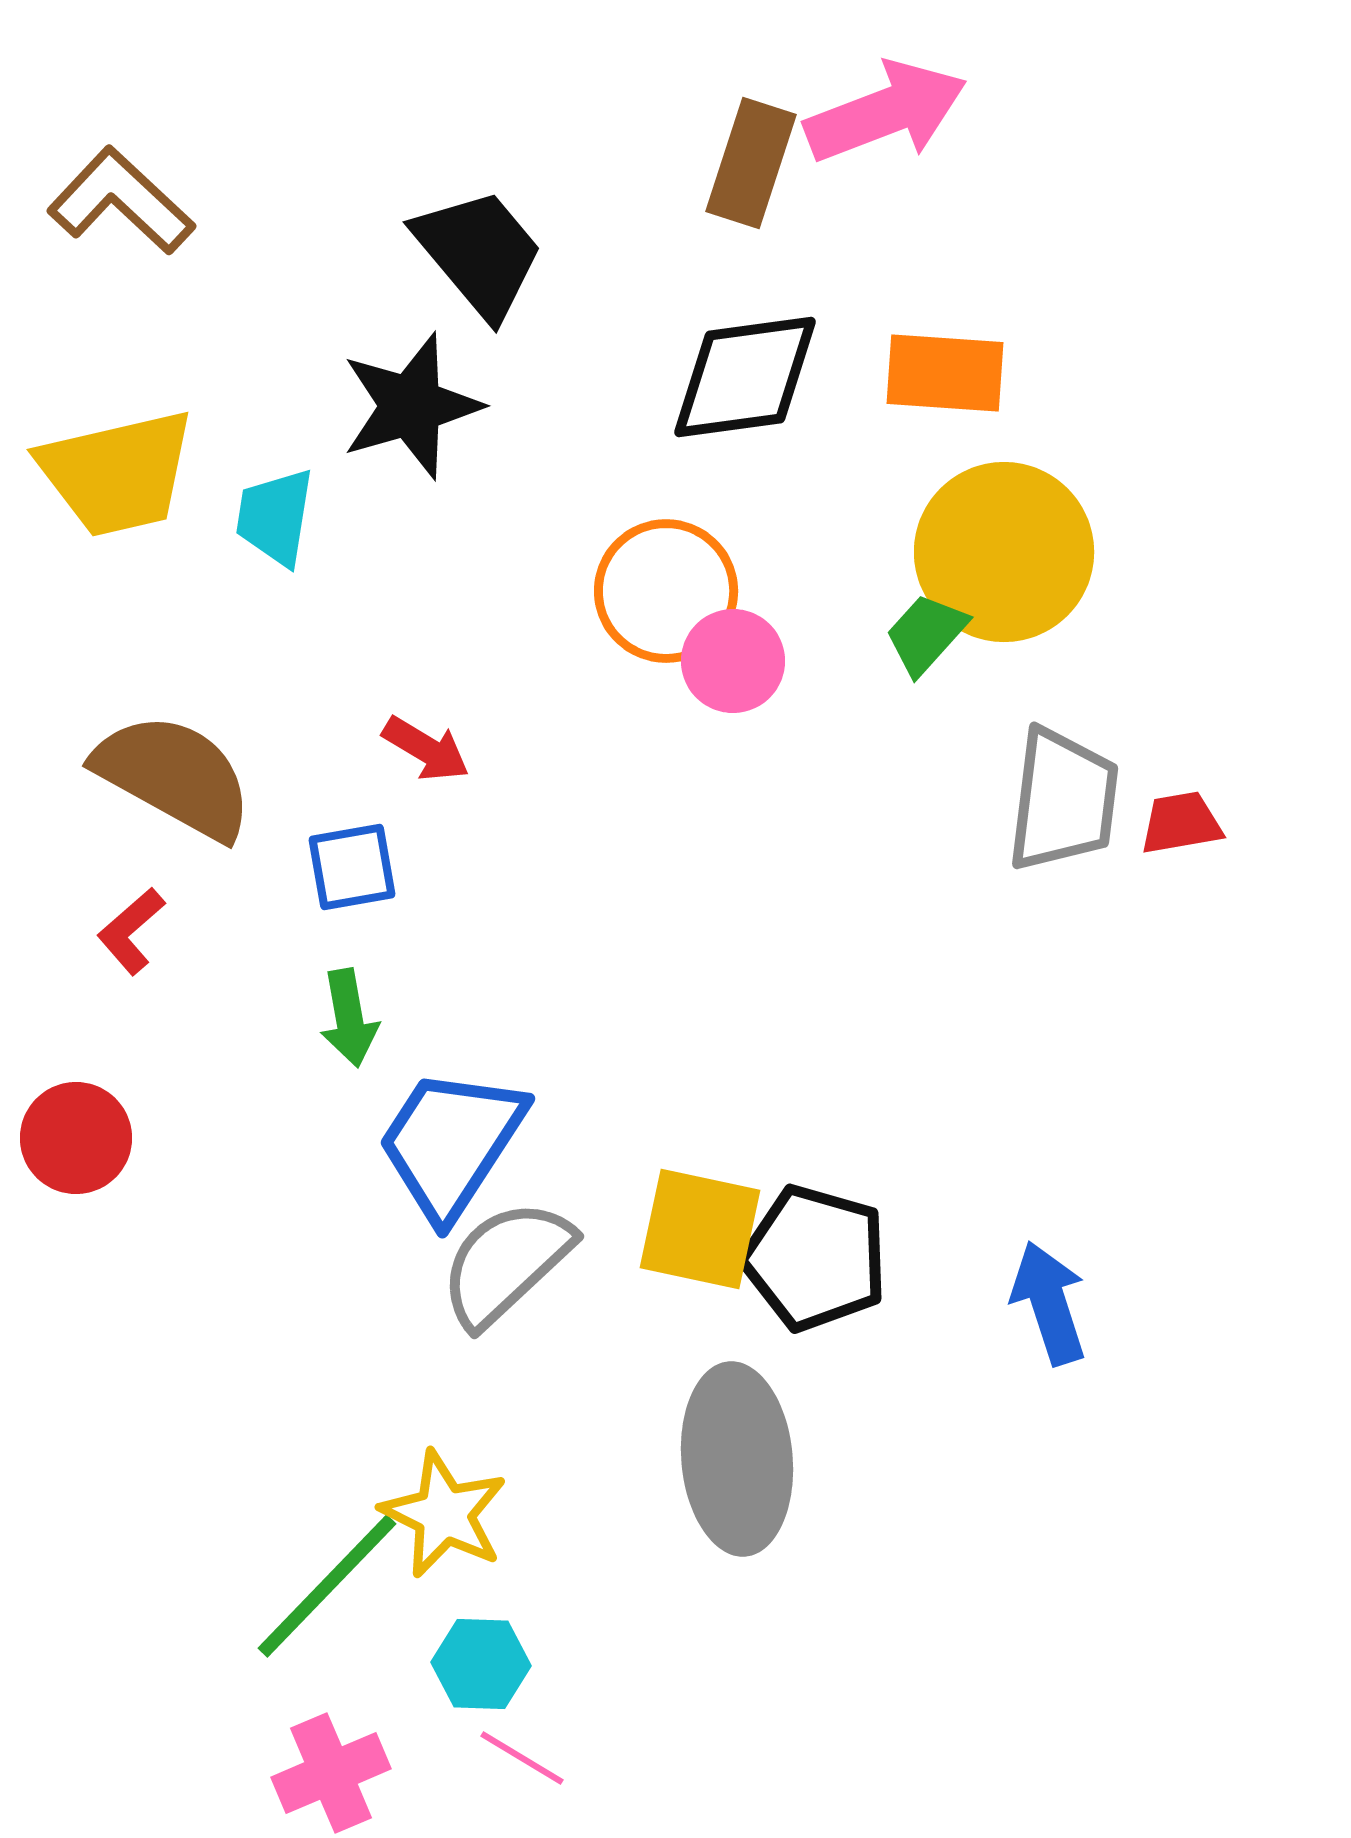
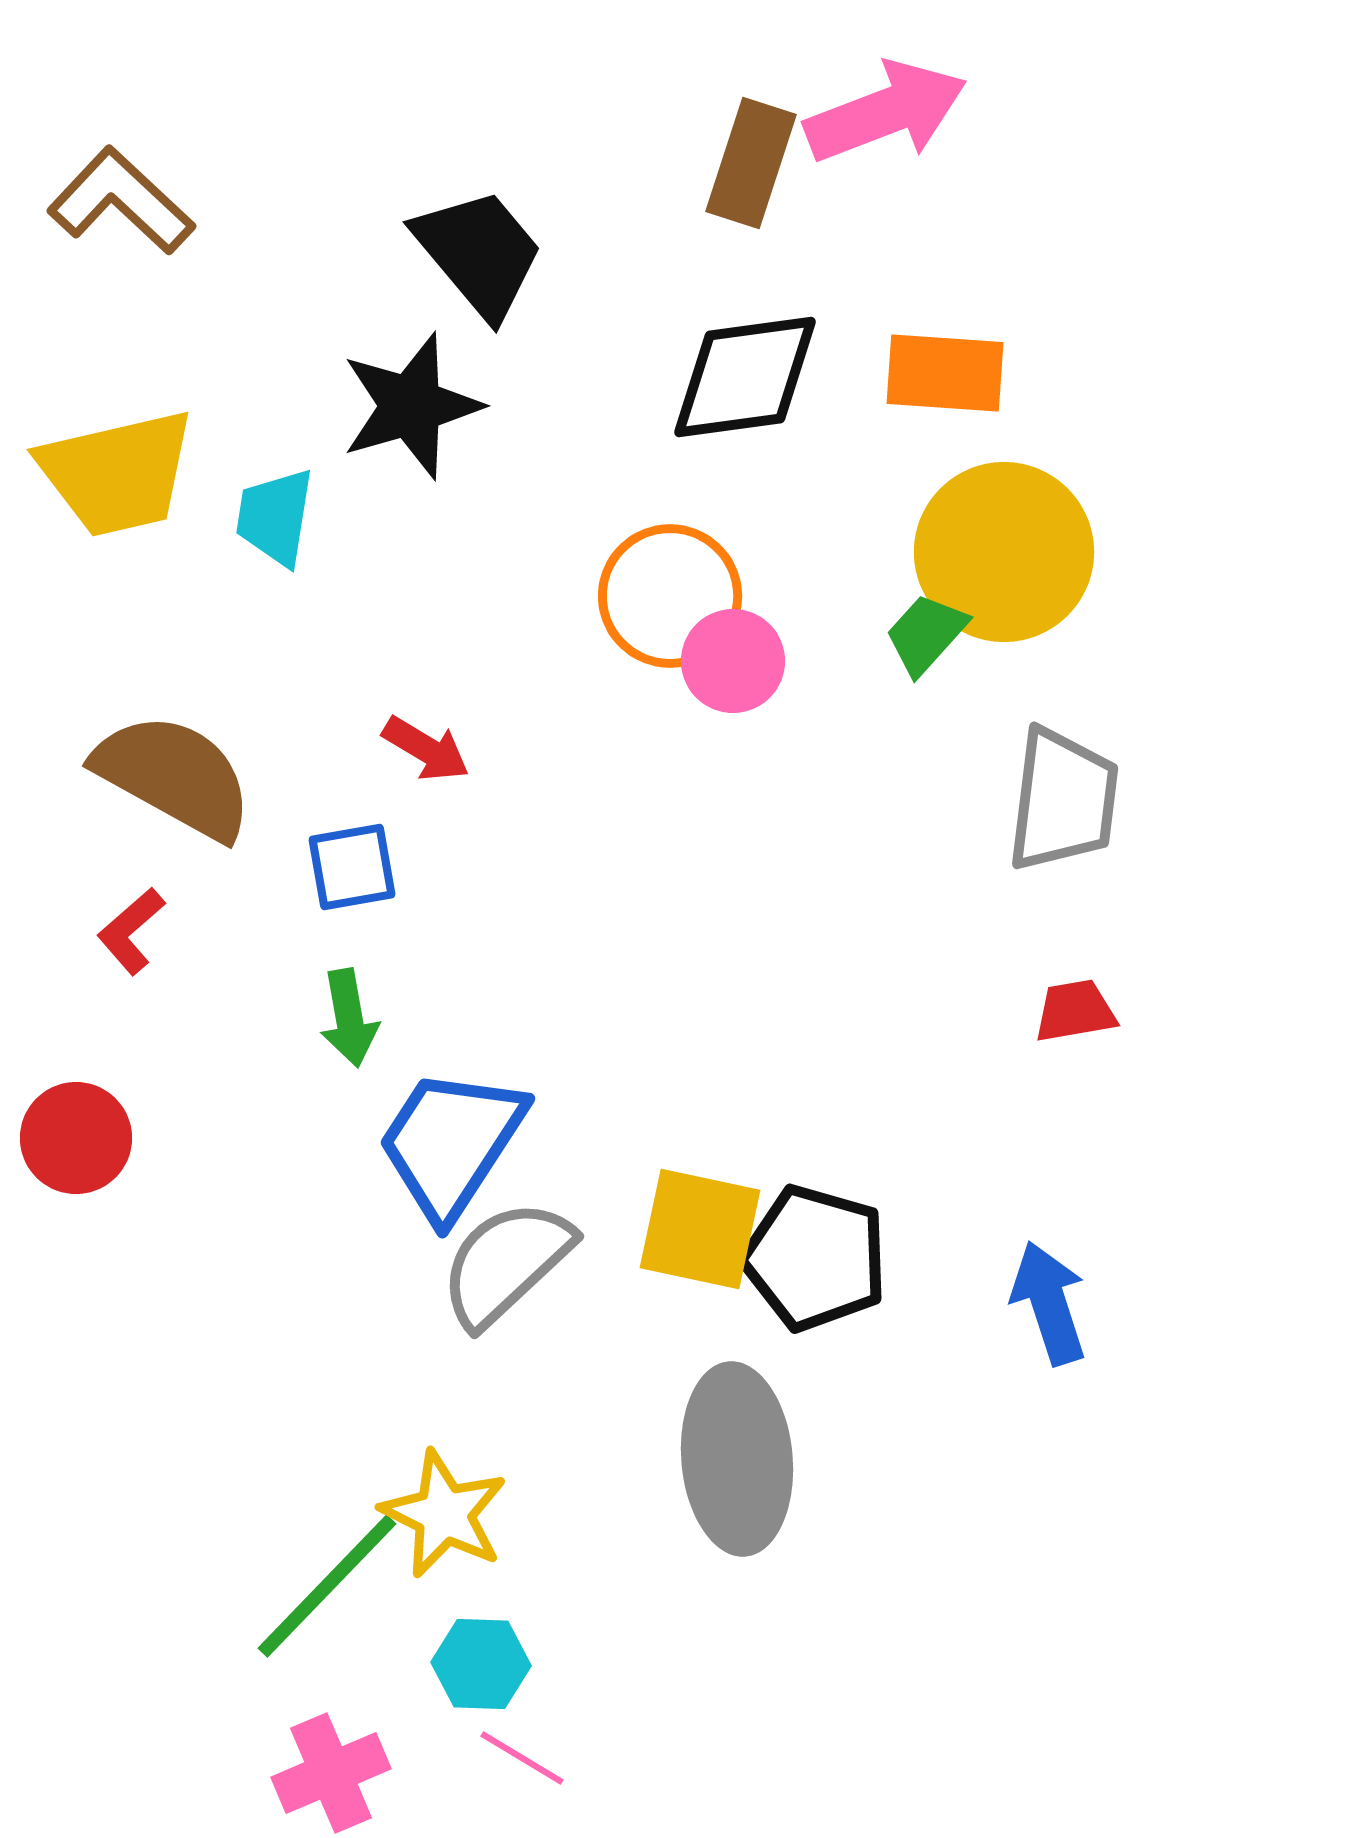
orange circle: moved 4 px right, 5 px down
red trapezoid: moved 106 px left, 188 px down
